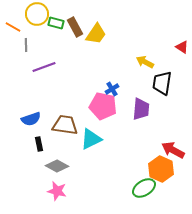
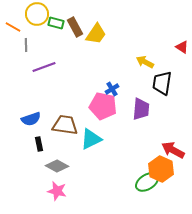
green ellipse: moved 3 px right, 6 px up
